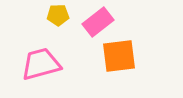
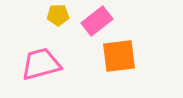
pink rectangle: moved 1 px left, 1 px up
